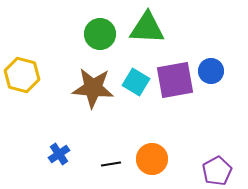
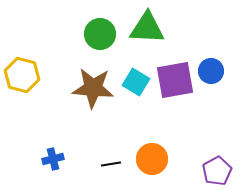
blue cross: moved 6 px left, 5 px down; rotated 20 degrees clockwise
